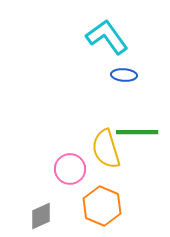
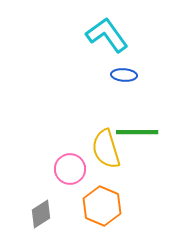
cyan L-shape: moved 2 px up
gray diamond: moved 2 px up; rotated 8 degrees counterclockwise
